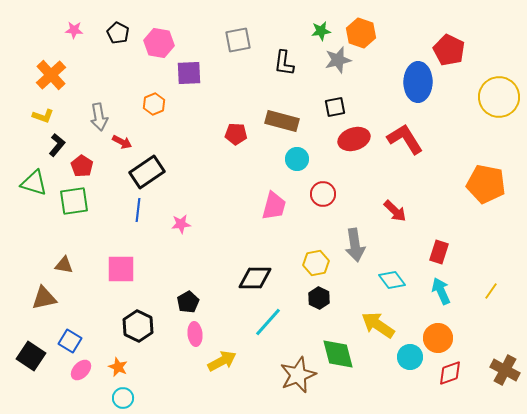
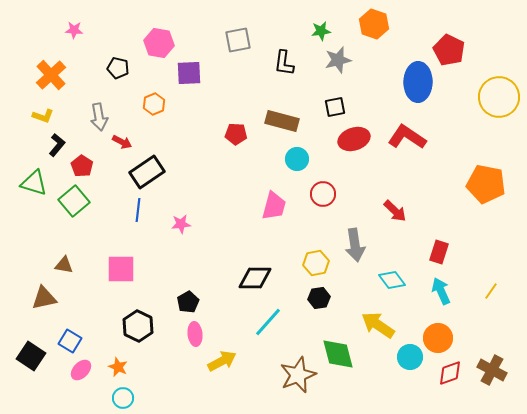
black pentagon at (118, 33): moved 35 px down; rotated 15 degrees counterclockwise
orange hexagon at (361, 33): moved 13 px right, 9 px up
red L-shape at (405, 139): moved 2 px right, 2 px up; rotated 24 degrees counterclockwise
green square at (74, 201): rotated 32 degrees counterclockwise
black hexagon at (319, 298): rotated 25 degrees clockwise
brown cross at (505, 370): moved 13 px left
